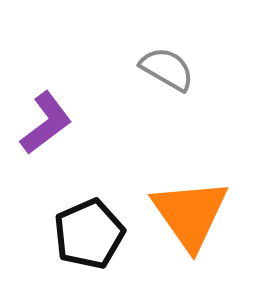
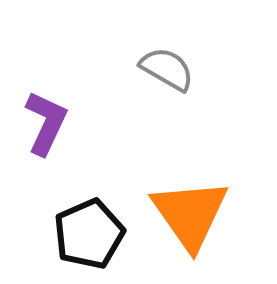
purple L-shape: rotated 28 degrees counterclockwise
